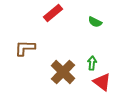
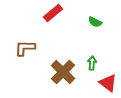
red triangle: moved 6 px right, 1 px down
